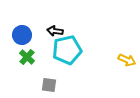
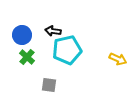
black arrow: moved 2 px left
yellow arrow: moved 9 px left, 1 px up
